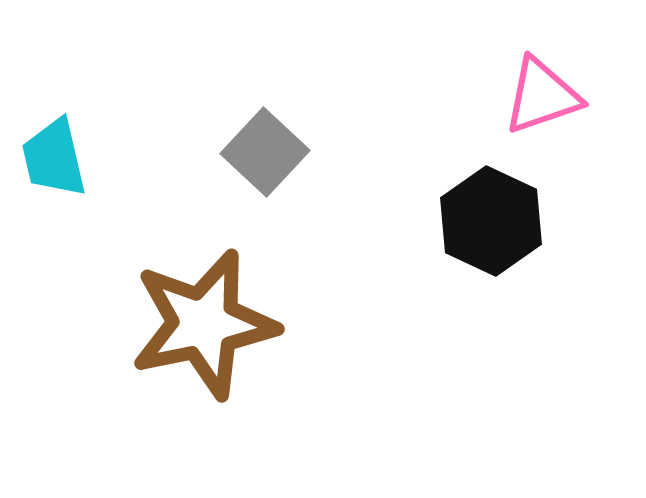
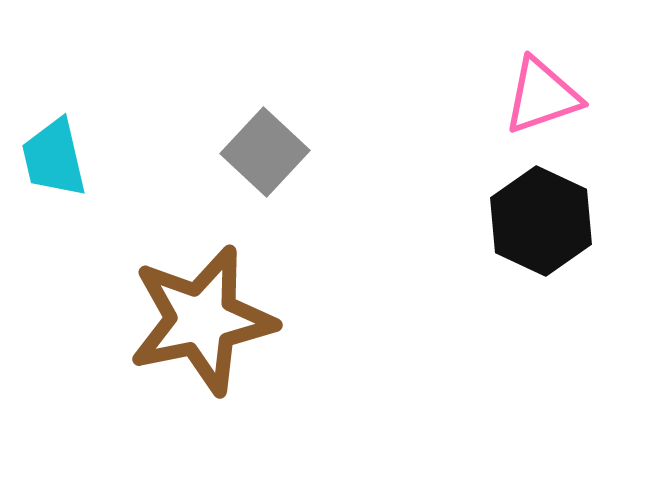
black hexagon: moved 50 px right
brown star: moved 2 px left, 4 px up
